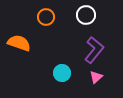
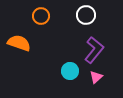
orange circle: moved 5 px left, 1 px up
cyan circle: moved 8 px right, 2 px up
